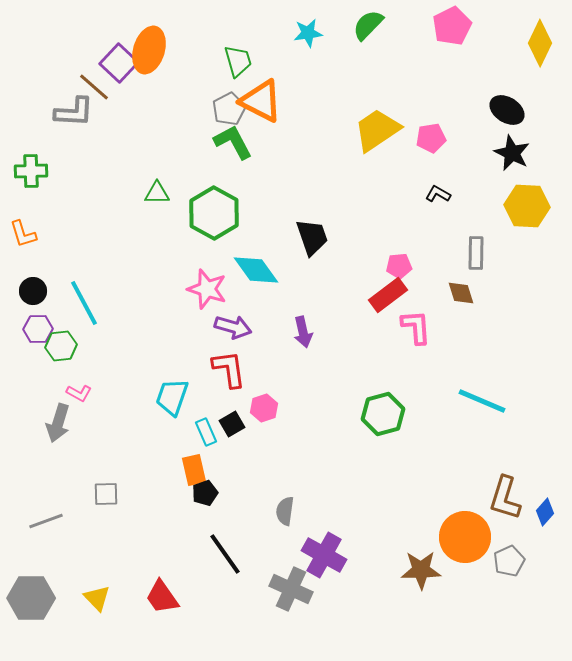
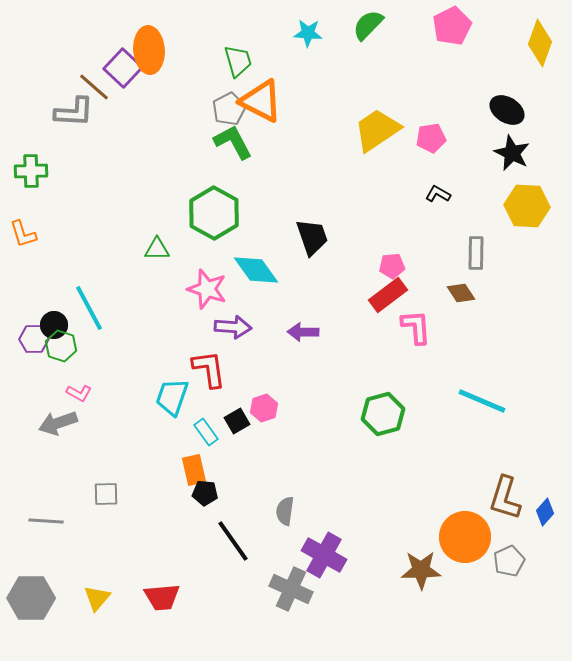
cyan star at (308, 33): rotated 12 degrees clockwise
yellow diamond at (540, 43): rotated 6 degrees counterclockwise
orange ellipse at (149, 50): rotated 21 degrees counterclockwise
purple square at (119, 63): moved 4 px right, 5 px down
green triangle at (157, 193): moved 56 px down
pink pentagon at (399, 266): moved 7 px left
black circle at (33, 291): moved 21 px right, 34 px down
brown diamond at (461, 293): rotated 16 degrees counterclockwise
cyan line at (84, 303): moved 5 px right, 5 px down
purple arrow at (233, 327): rotated 12 degrees counterclockwise
purple hexagon at (38, 329): moved 4 px left, 10 px down
purple arrow at (303, 332): rotated 104 degrees clockwise
green hexagon at (61, 346): rotated 24 degrees clockwise
red L-shape at (229, 369): moved 20 px left
gray arrow at (58, 423): rotated 54 degrees clockwise
black square at (232, 424): moved 5 px right, 3 px up
cyan rectangle at (206, 432): rotated 12 degrees counterclockwise
black pentagon at (205, 493): rotated 25 degrees clockwise
gray line at (46, 521): rotated 24 degrees clockwise
black line at (225, 554): moved 8 px right, 13 px up
red trapezoid at (162, 597): rotated 60 degrees counterclockwise
yellow triangle at (97, 598): rotated 24 degrees clockwise
